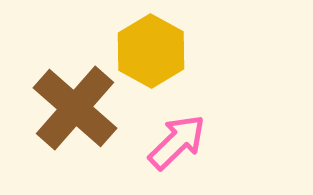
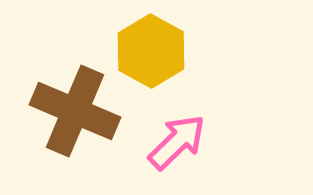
brown cross: moved 3 px down; rotated 18 degrees counterclockwise
